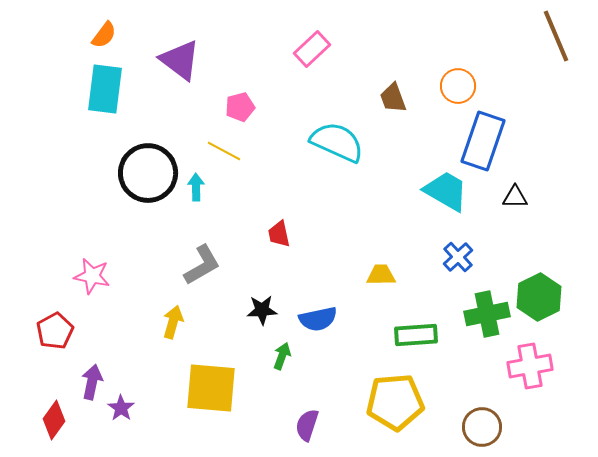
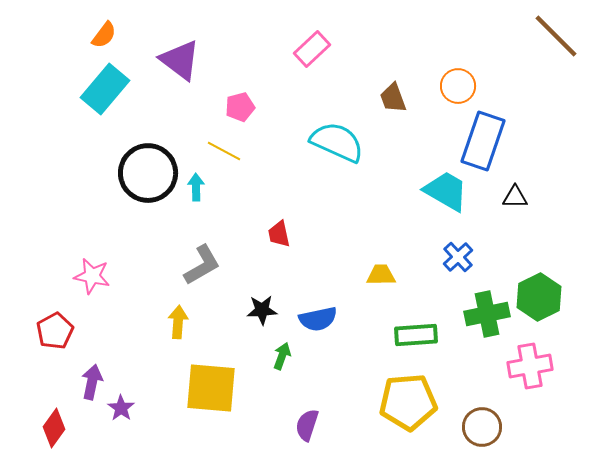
brown line: rotated 22 degrees counterclockwise
cyan rectangle: rotated 33 degrees clockwise
yellow arrow: moved 5 px right; rotated 12 degrees counterclockwise
yellow pentagon: moved 13 px right
red diamond: moved 8 px down
